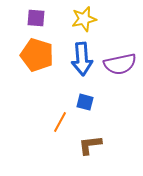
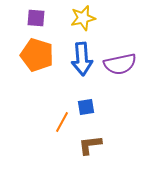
yellow star: moved 1 px left, 1 px up
blue square: moved 1 px right, 5 px down; rotated 24 degrees counterclockwise
orange line: moved 2 px right
